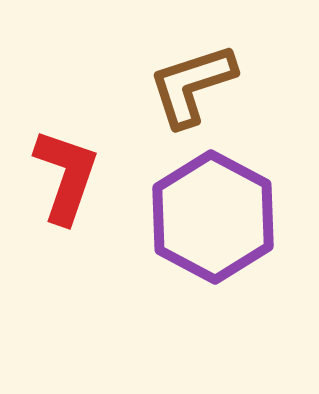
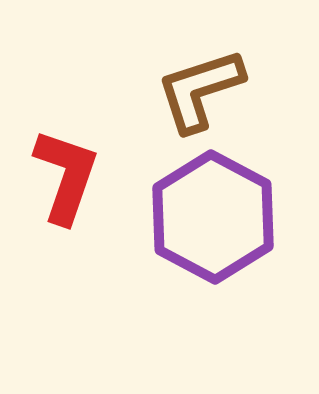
brown L-shape: moved 8 px right, 5 px down
